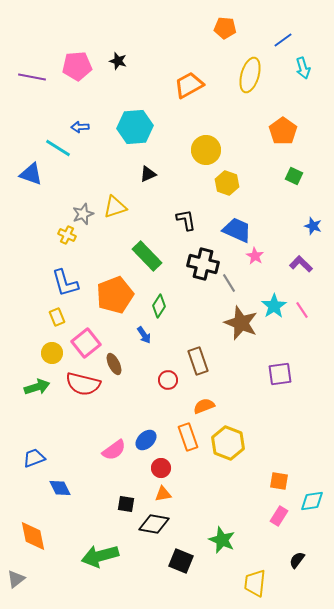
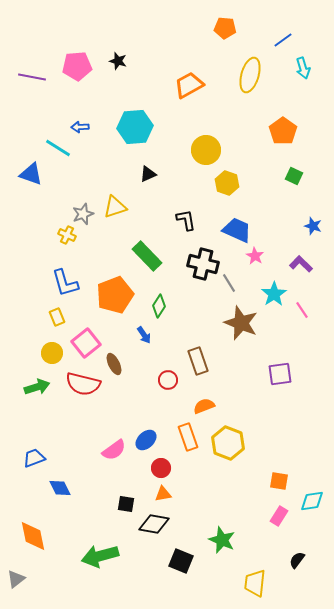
cyan star at (274, 306): moved 12 px up
